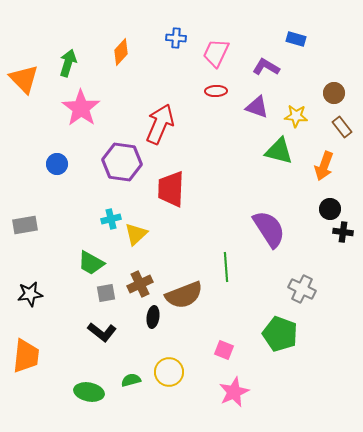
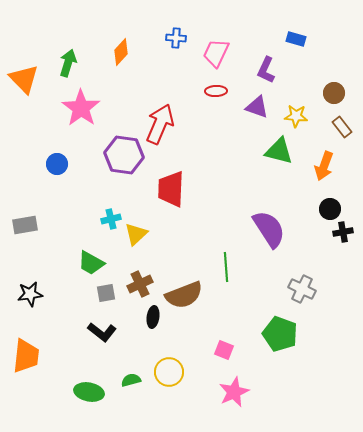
purple L-shape at (266, 67): moved 3 px down; rotated 96 degrees counterclockwise
purple hexagon at (122, 162): moved 2 px right, 7 px up
black cross at (343, 232): rotated 18 degrees counterclockwise
